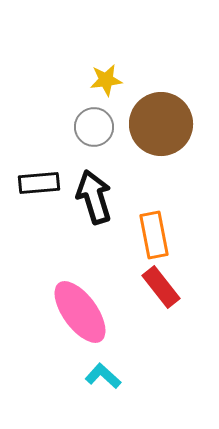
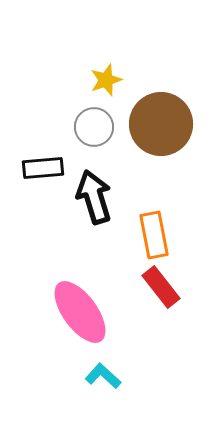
yellow star: rotated 12 degrees counterclockwise
black rectangle: moved 4 px right, 15 px up
